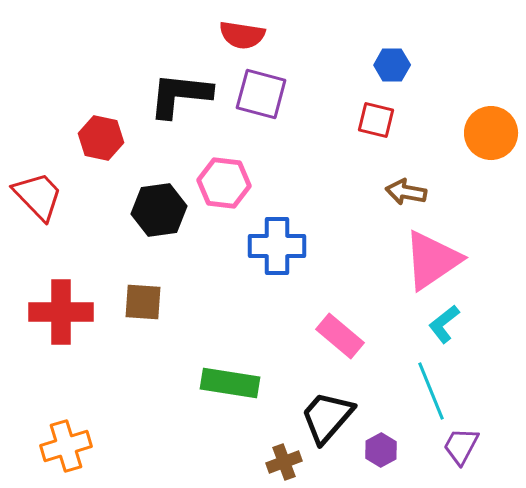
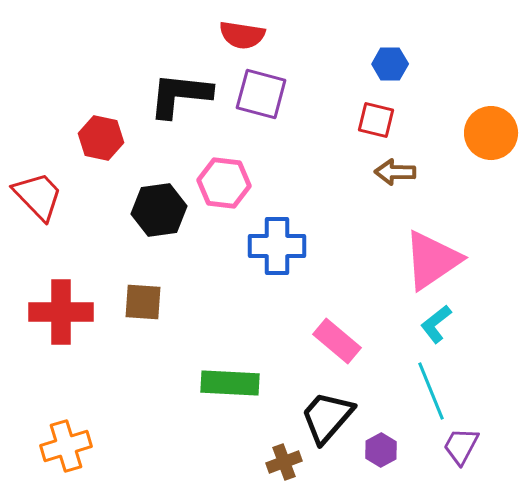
blue hexagon: moved 2 px left, 1 px up
brown arrow: moved 11 px left, 20 px up; rotated 9 degrees counterclockwise
cyan L-shape: moved 8 px left
pink rectangle: moved 3 px left, 5 px down
green rectangle: rotated 6 degrees counterclockwise
